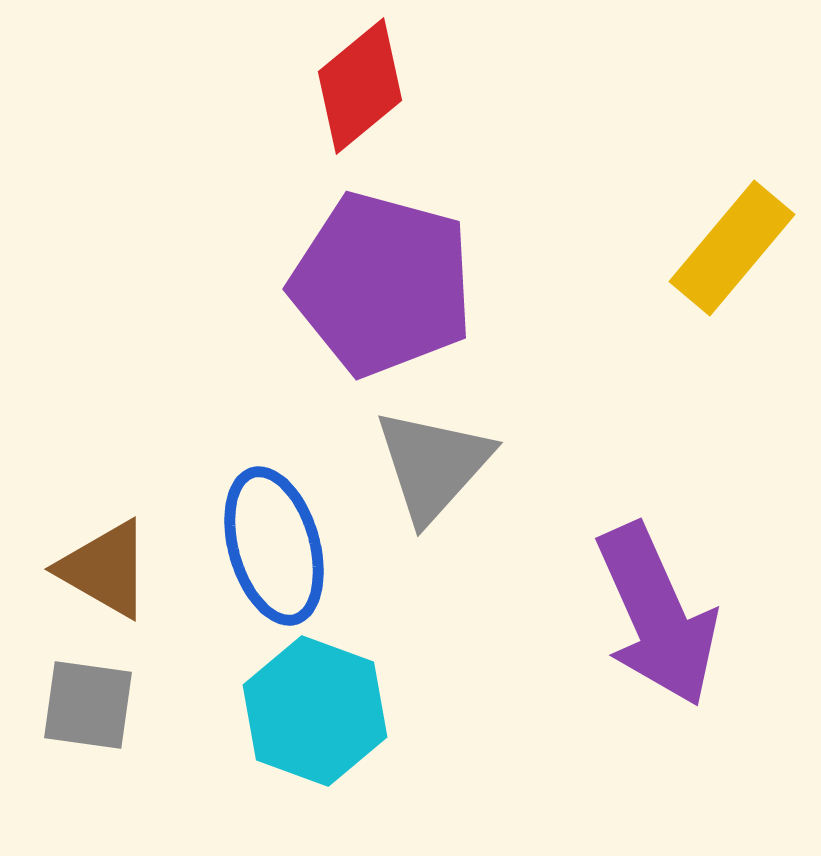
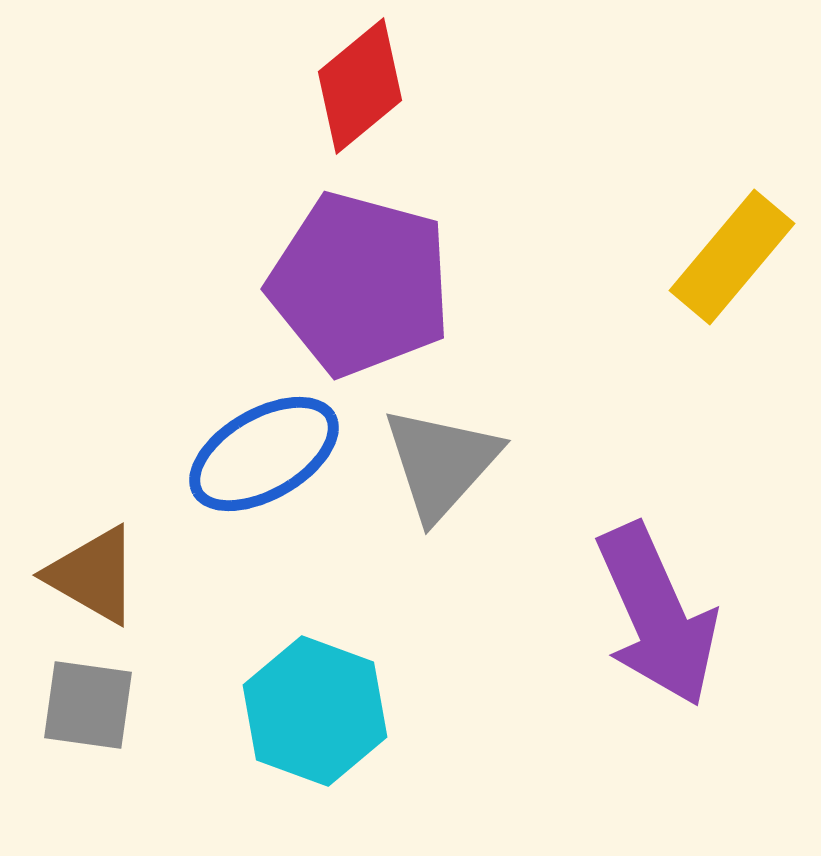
yellow rectangle: moved 9 px down
purple pentagon: moved 22 px left
gray triangle: moved 8 px right, 2 px up
blue ellipse: moved 10 px left, 92 px up; rotated 76 degrees clockwise
brown triangle: moved 12 px left, 6 px down
